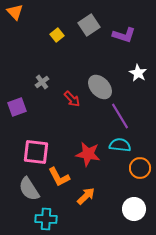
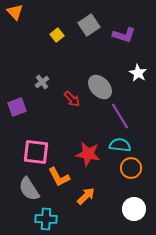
orange circle: moved 9 px left
